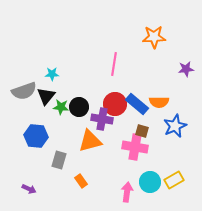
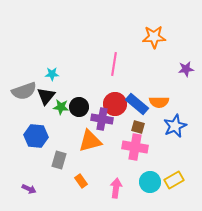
brown square: moved 4 px left, 4 px up
pink arrow: moved 11 px left, 4 px up
